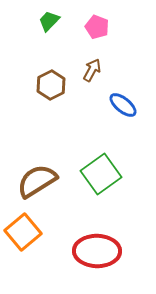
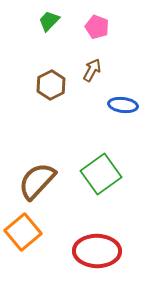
blue ellipse: rotated 32 degrees counterclockwise
brown semicircle: rotated 15 degrees counterclockwise
